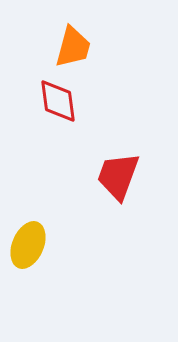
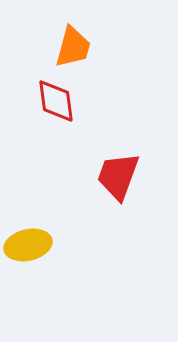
red diamond: moved 2 px left
yellow ellipse: rotated 54 degrees clockwise
